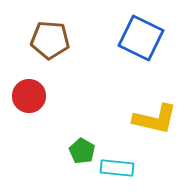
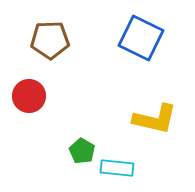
brown pentagon: rotated 6 degrees counterclockwise
